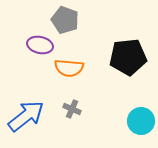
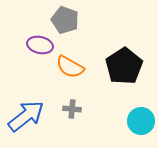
black pentagon: moved 4 px left, 9 px down; rotated 27 degrees counterclockwise
orange semicircle: moved 1 px right, 1 px up; rotated 24 degrees clockwise
gray cross: rotated 18 degrees counterclockwise
